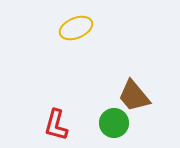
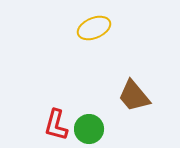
yellow ellipse: moved 18 px right
green circle: moved 25 px left, 6 px down
